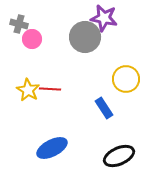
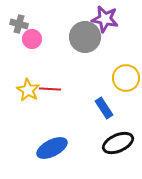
purple star: moved 1 px right, 1 px down
yellow circle: moved 1 px up
black ellipse: moved 1 px left, 13 px up
